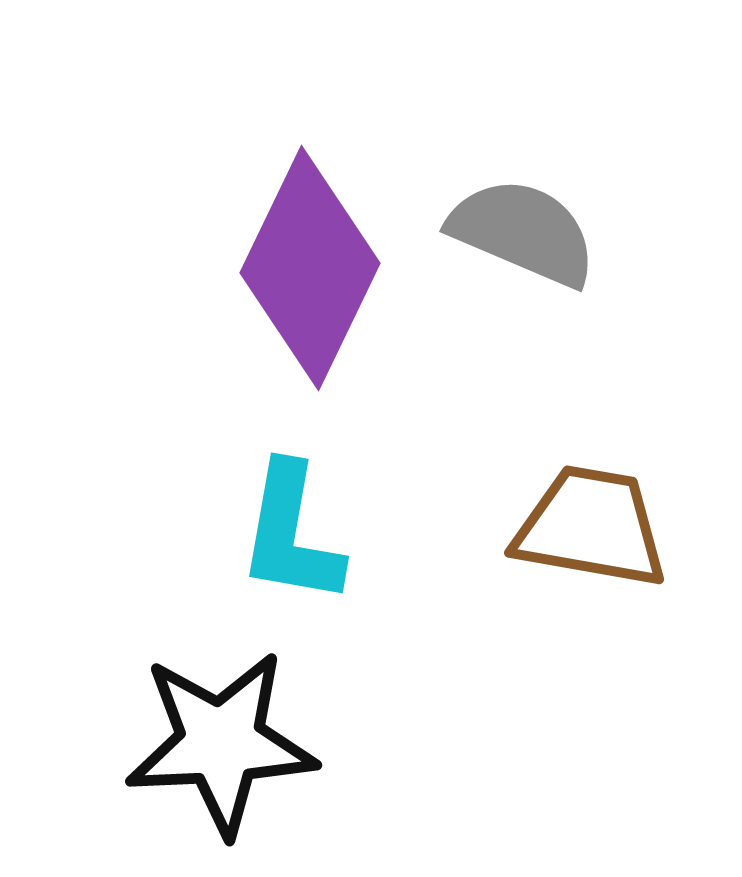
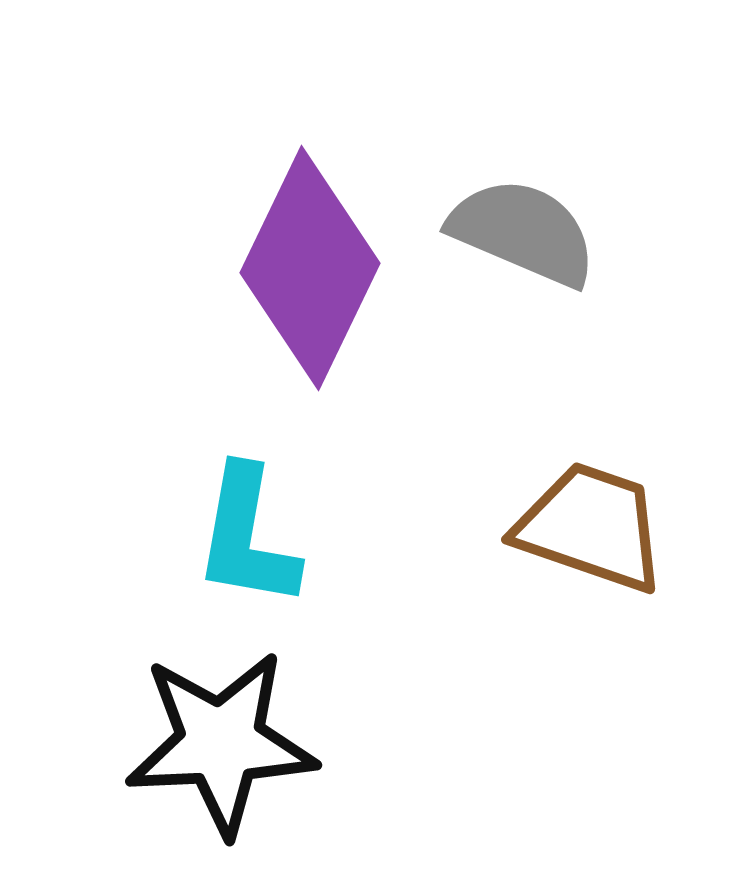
brown trapezoid: rotated 9 degrees clockwise
cyan L-shape: moved 44 px left, 3 px down
